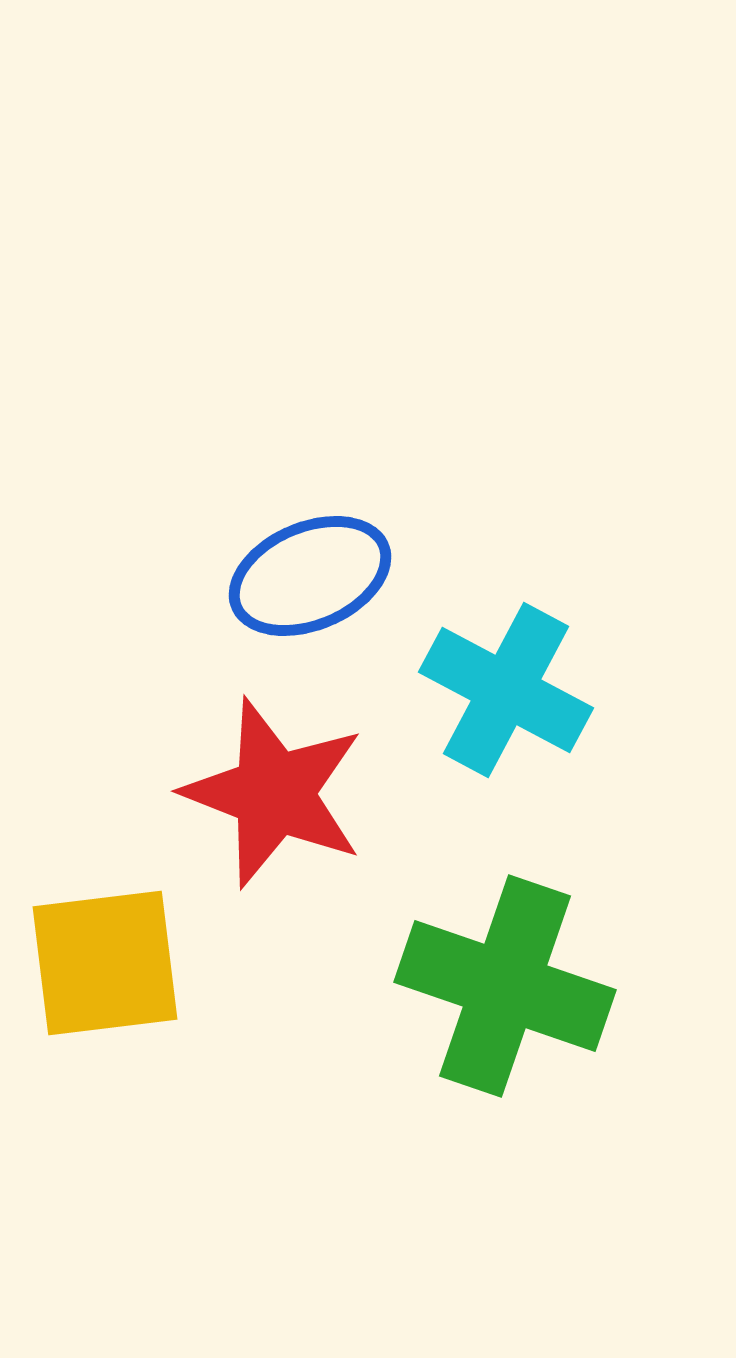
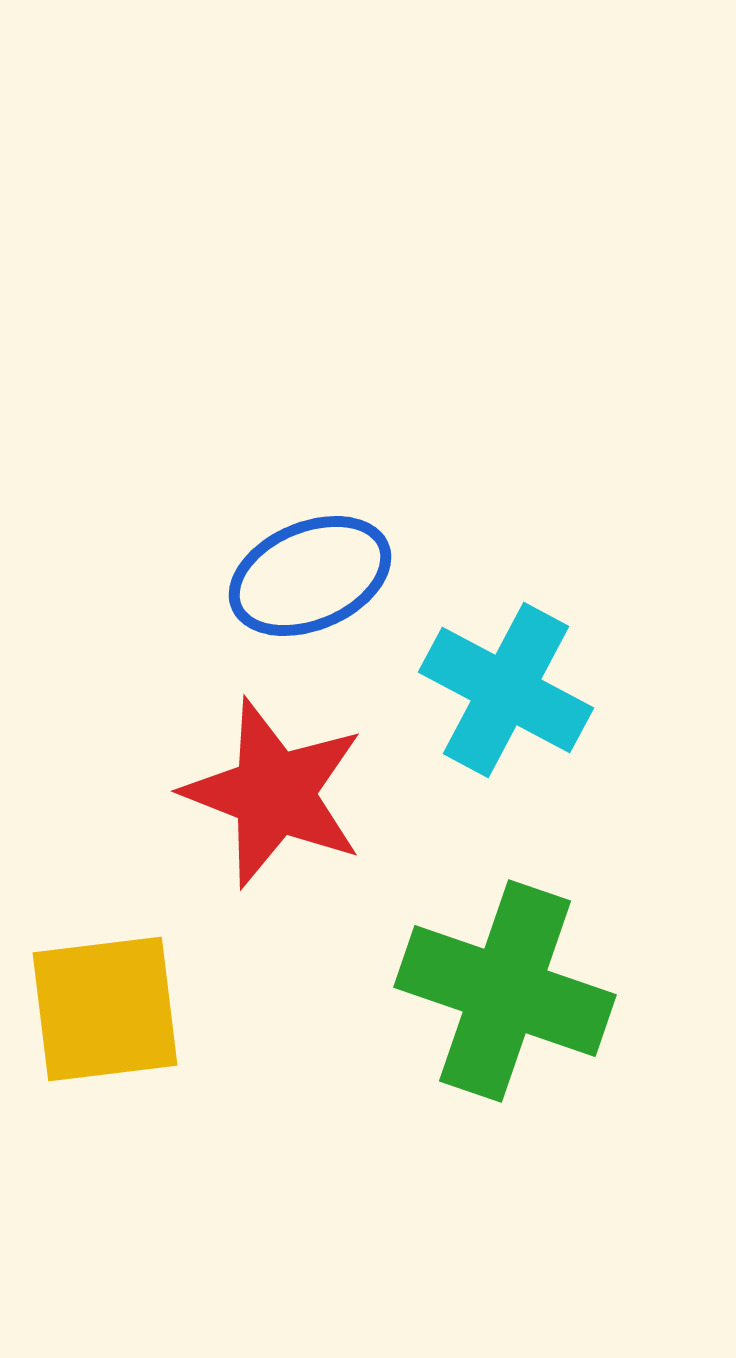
yellow square: moved 46 px down
green cross: moved 5 px down
